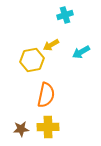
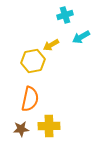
cyan arrow: moved 15 px up
yellow hexagon: moved 1 px right, 1 px down
orange semicircle: moved 16 px left, 4 px down
yellow cross: moved 1 px right, 1 px up
